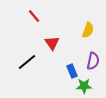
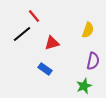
red triangle: rotated 49 degrees clockwise
black line: moved 5 px left, 28 px up
blue rectangle: moved 27 px left, 2 px up; rotated 32 degrees counterclockwise
green star: rotated 21 degrees counterclockwise
